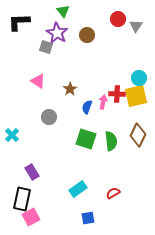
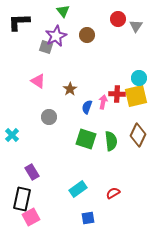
purple star: moved 1 px left, 3 px down; rotated 15 degrees clockwise
